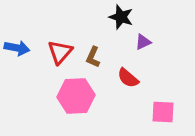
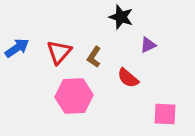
purple triangle: moved 5 px right, 3 px down
blue arrow: rotated 45 degrees counterclockwise
red triangle: moved 1 px left
brown L-shape: moved 1 px right; rotated 10 degrees clockwise
pink hexagon: moved 2 px left
pink square: moved 2 px right, 2 px down
